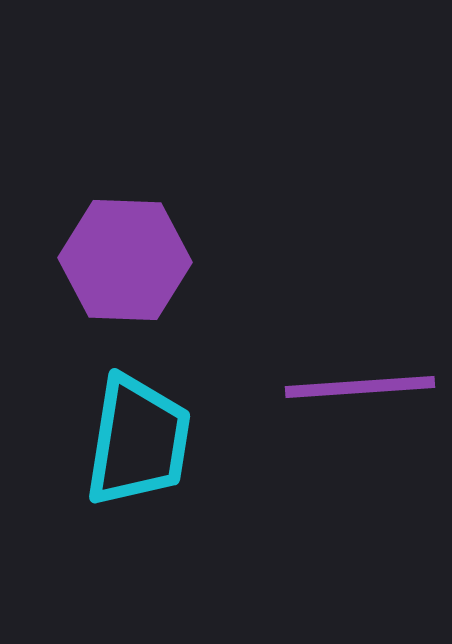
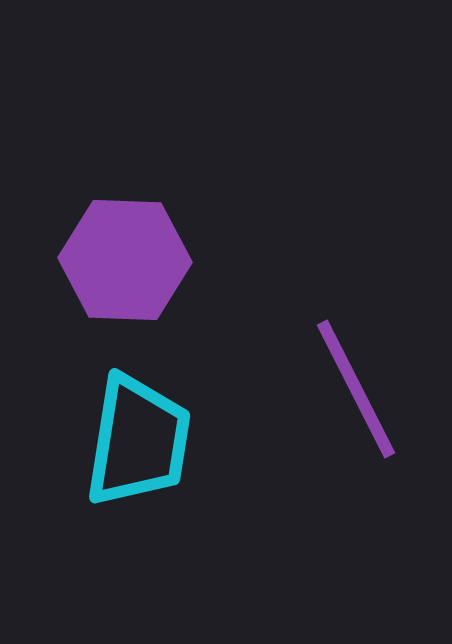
purple line: moved 4 px left, 2 px down; rotated 67 degrees clockwise
